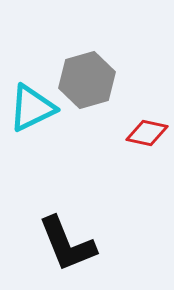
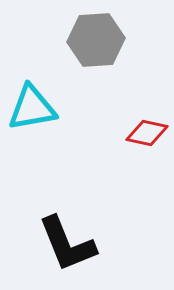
gray hexagon: moved 9 px right, 40 px up; rotated 12 degrees clockwise
cyan triangle: rotated 16 degrees clockwise
